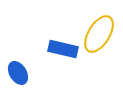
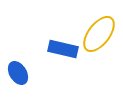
yellow ellipse: rotated 6 degrees clockwise
